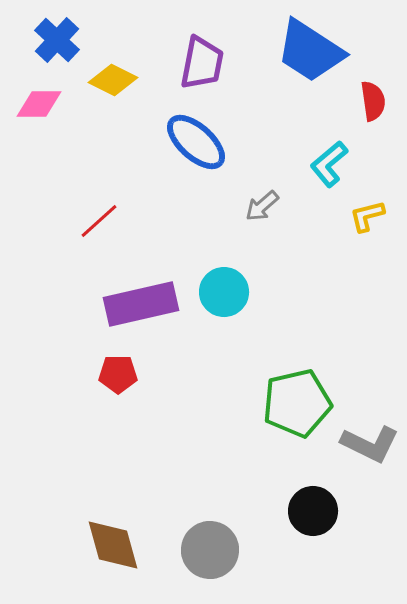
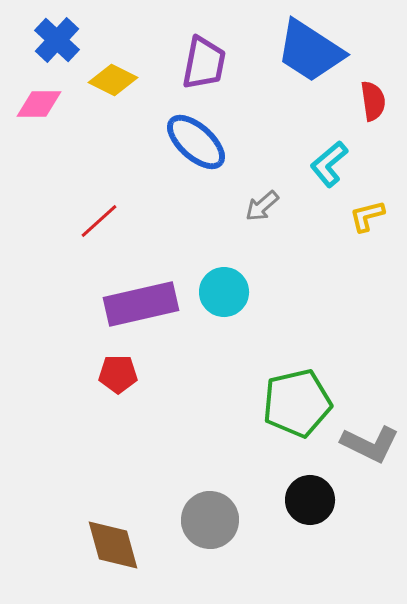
purple trapezoid: moved 2 px right
black circle: moved 3 px left, 11 px up
gray circle: moved 30 px up
